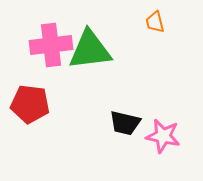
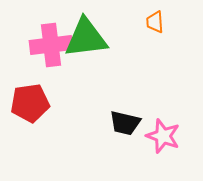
orange trapezoid: rotated 10 degrees clockwise
green triangle: moved 4 px left, 12 px up
red pentagon: moved 1 px up; rotated 15 degrees counterclockwise
pink star: rotated 8 degrees clockwise
